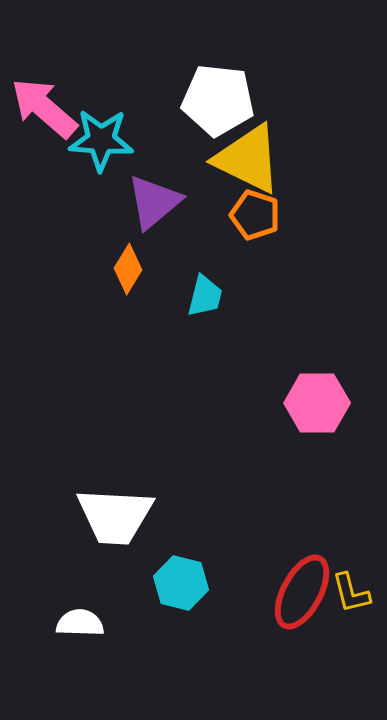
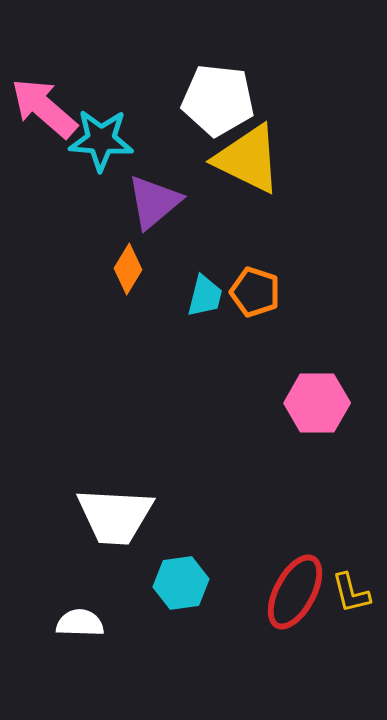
orange pentagon: moved 77 px down
cyan hexagon: rotated 22 degrees counterclockwise
red ellipse: moved 7 px left
